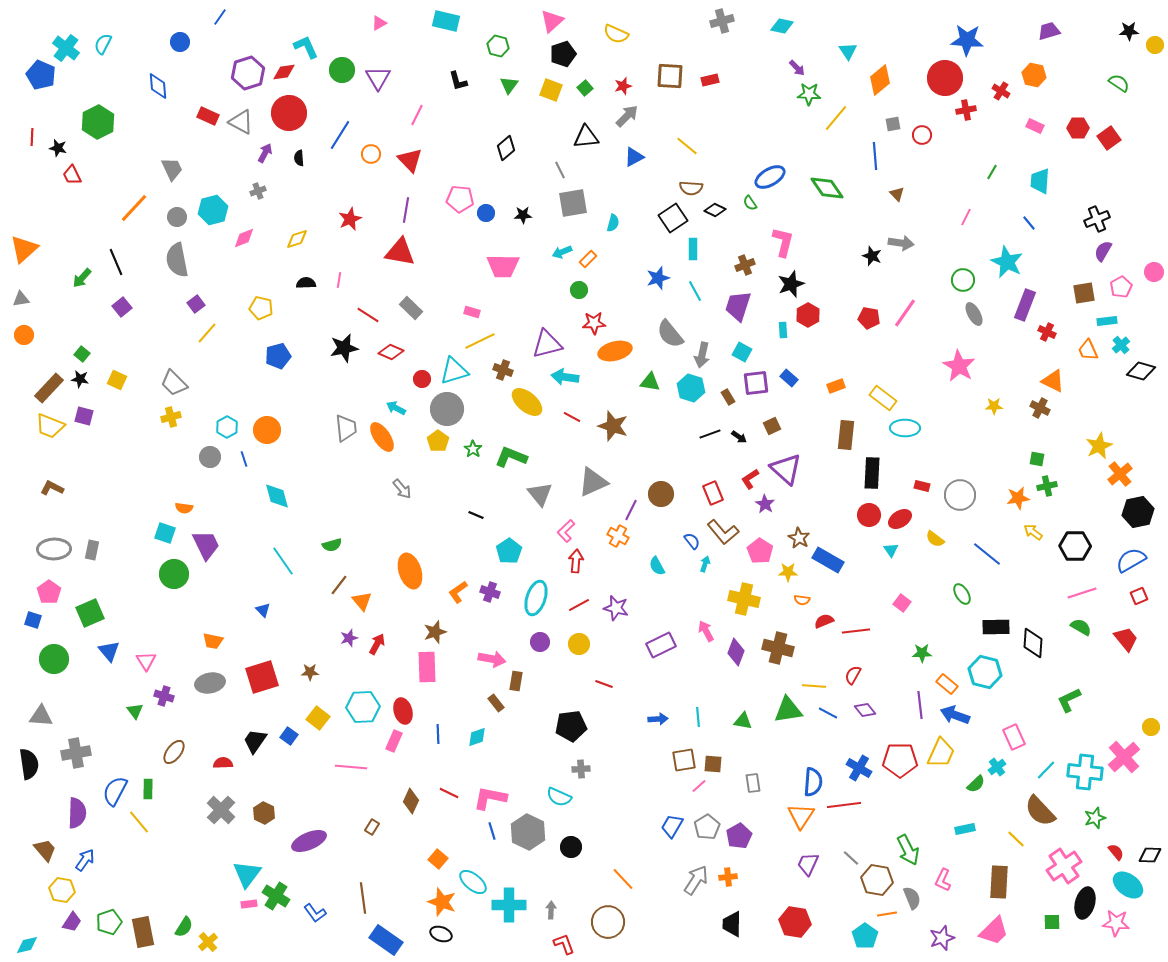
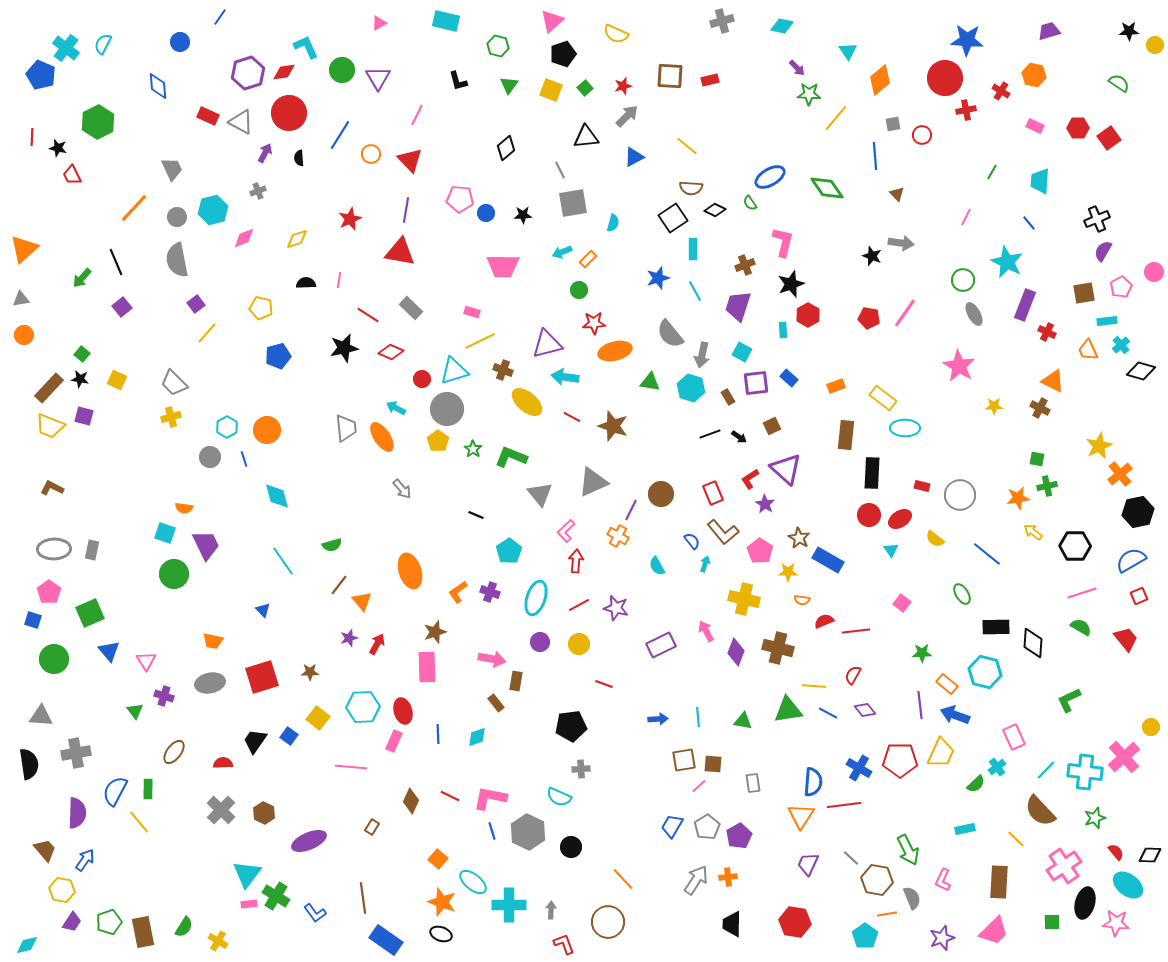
red line at (449, 793): moved 1 px right, 3 px down
yellow cross at (208, 942): moved 10 px right, 1 px up; rotated 18 degrees counterclockwise
